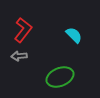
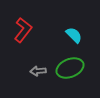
gray arrow: moved 19 px right, 15 px down
green ellipse: moved 10 px right, 9 px up
